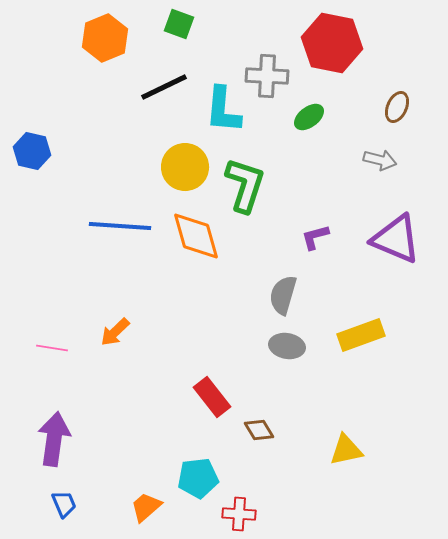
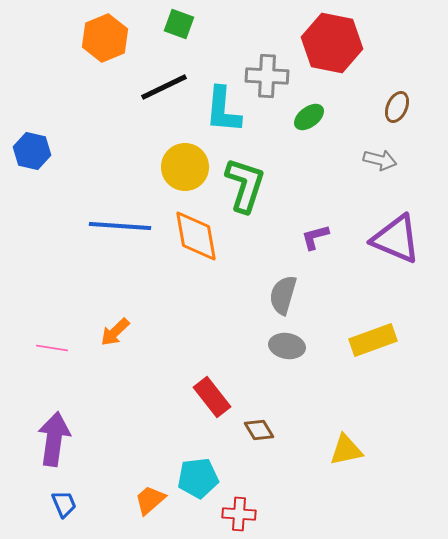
orange diamond: rotated 6 degrees clockwise
yellow rectangle: moved 12 px right, 5 px down
orange trapezoid: moved 4 px right, 7 px up
